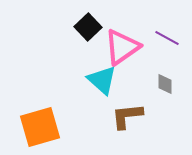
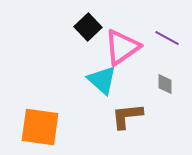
orange square: rotated 24 degrees clockwise
